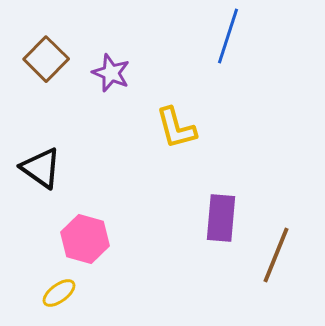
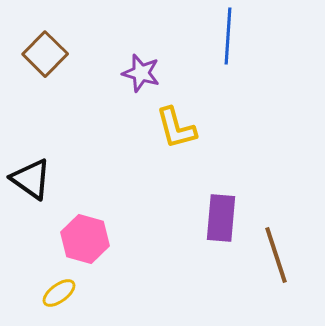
blue line: rotated 14 degrees counterclockwise
brown square: moved 1 px left, 5 px up
purple star: moved 30 px right; rotated 6 degrees counterclockwise
black triangle: moved 10 px left, 11 px down
brown line: rotated 40 degrees counterclockwise
